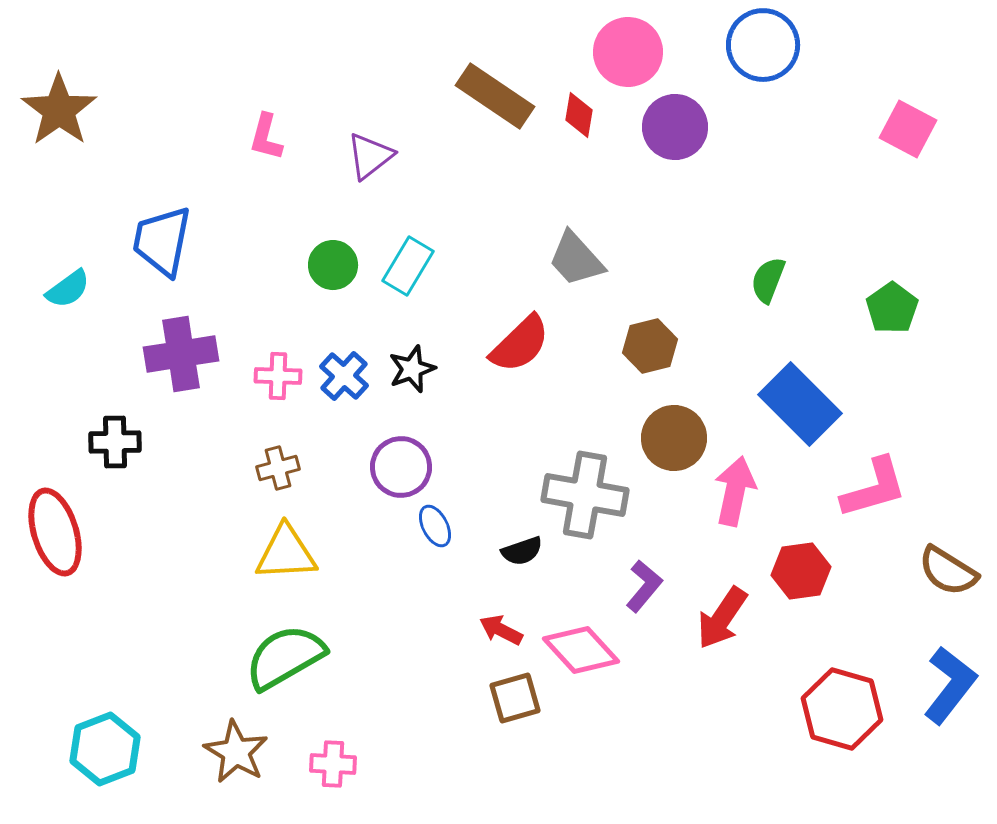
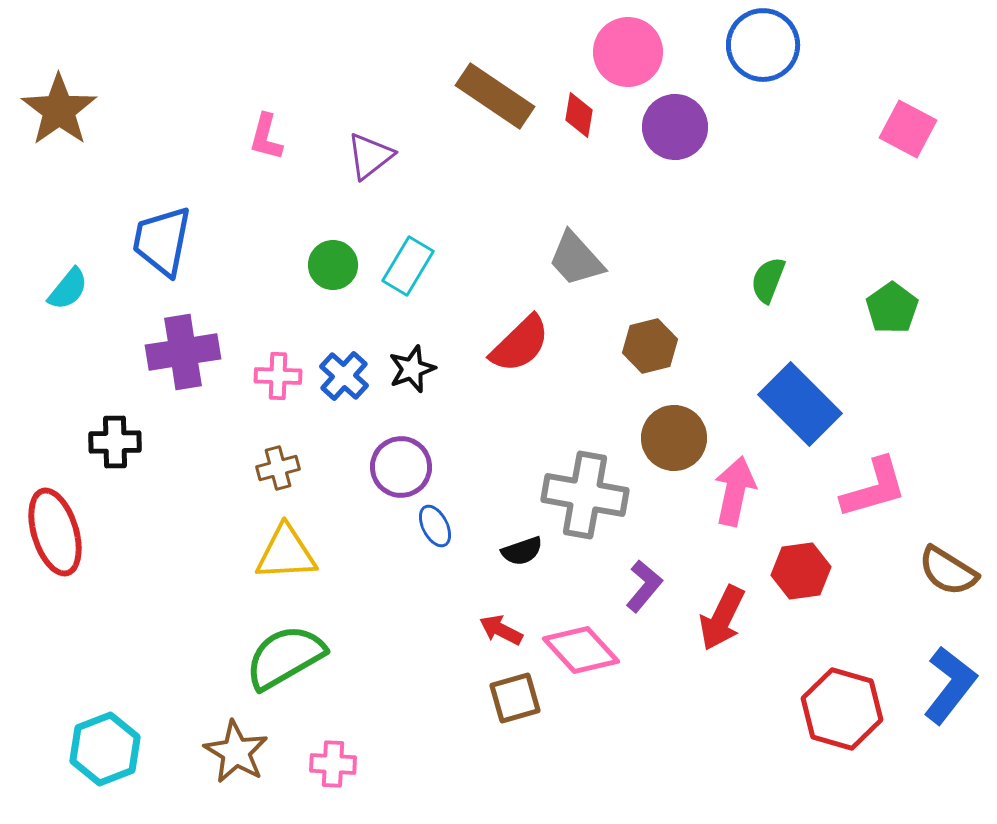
cyan semicircle at (68, 289): rotated 15 degrees counterclockwise
purple cross at (181, 354): moved 2 px right, 2 px up
red arrow at (722, 618): rotated 8 degrees counterclockwise
